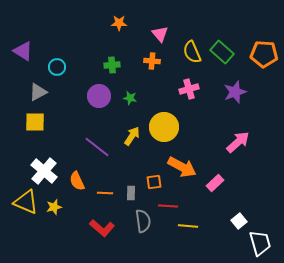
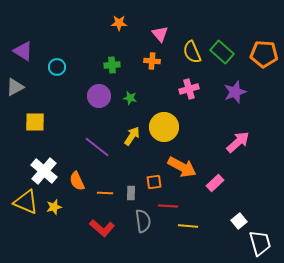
gray triangle: moved 23 px left, 5 px up
